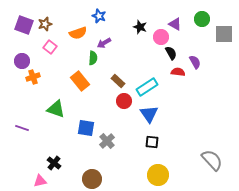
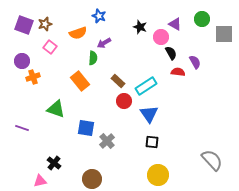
cyan rectangle: moved 1 px left, 1 px up
